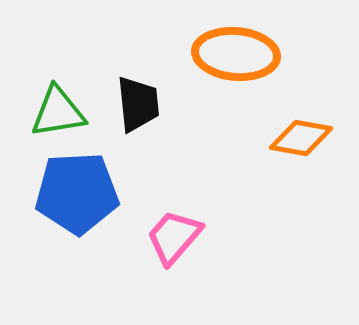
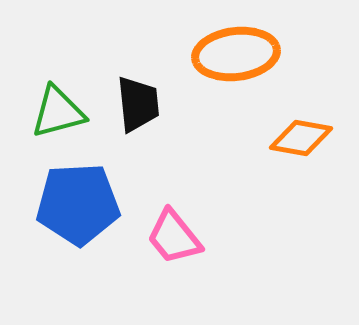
orange ellipse: rotated 12 degrees counterclockwise
green triangle: rotated 6 degrees counterclockwise
blue pentagon: moved 1 px right, 11 px down
pink trapezoid: rotated 80 degrees counterclockwise
